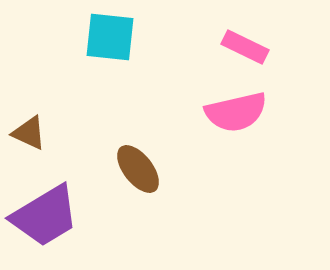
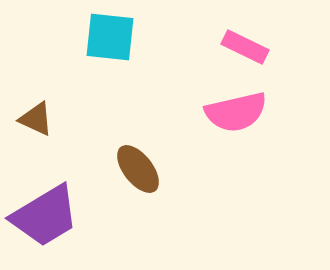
brown triangle: moved 7 px right, 14 px up
